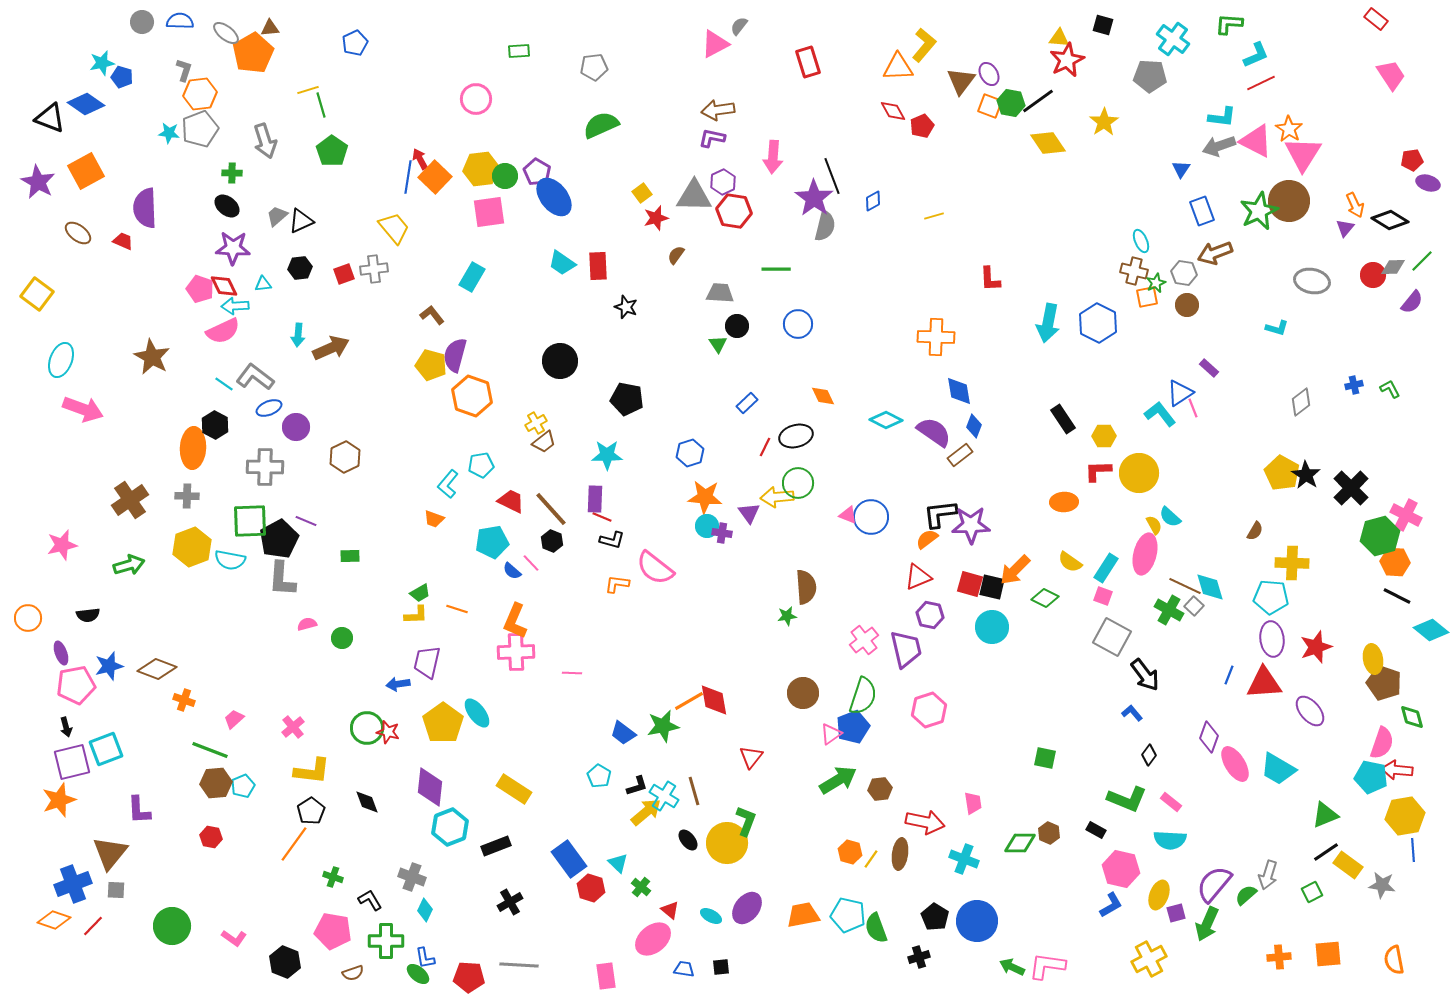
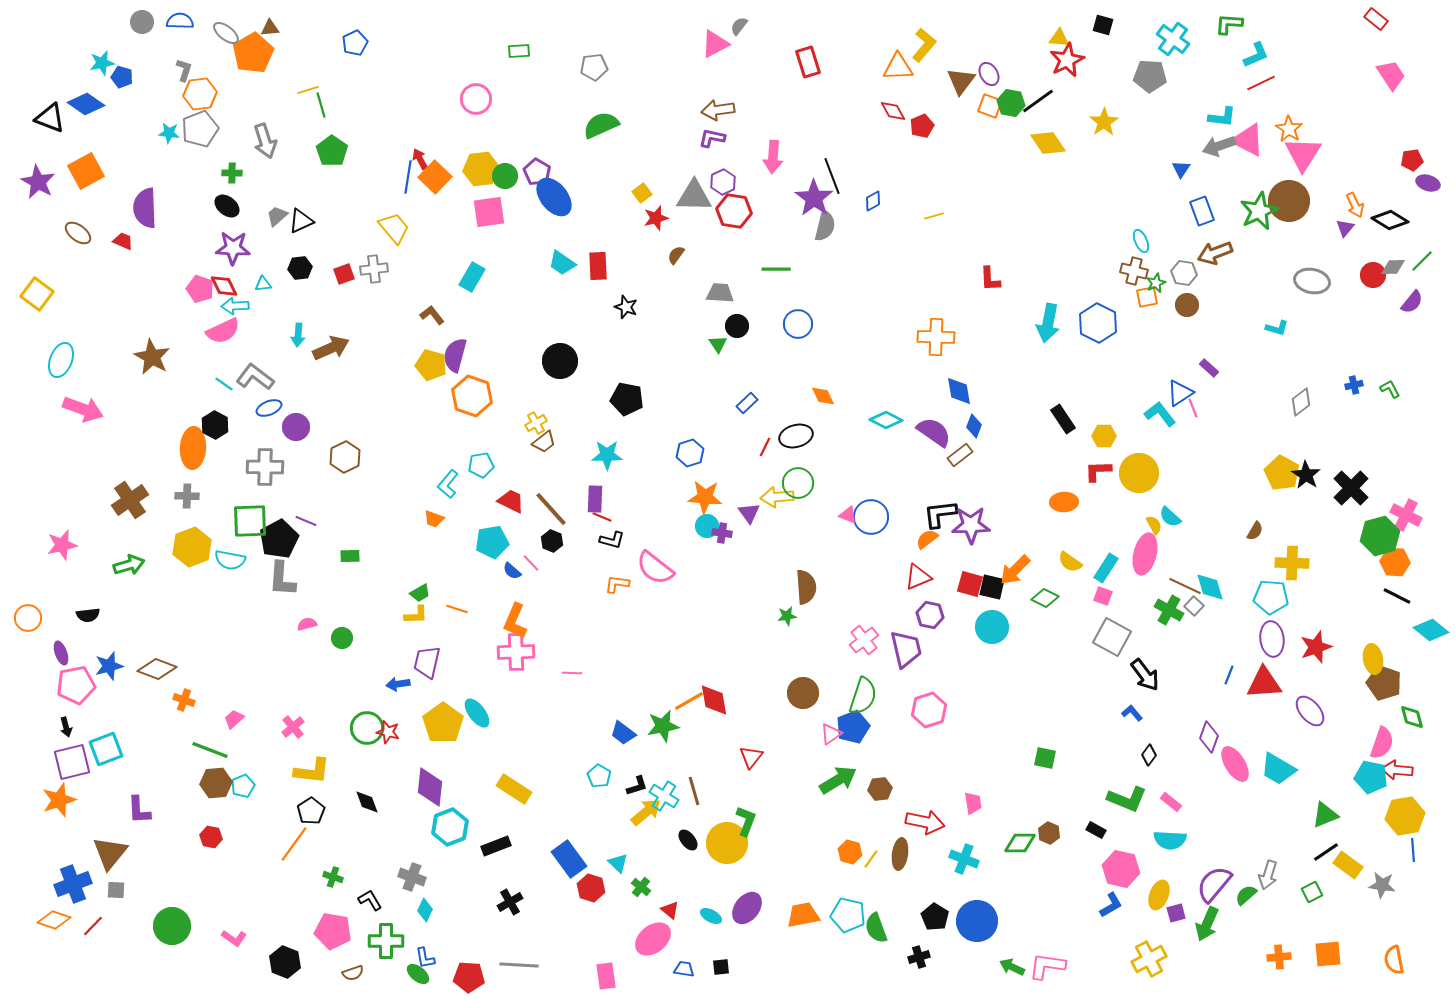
pink triangle at (1256, 141): moved 8 px left, 1 px up
